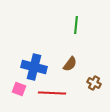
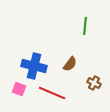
green line: moved 9 px right, 1 px down
blue cross: moved 1 px up
red line: rotated 20 degrees clockwise
